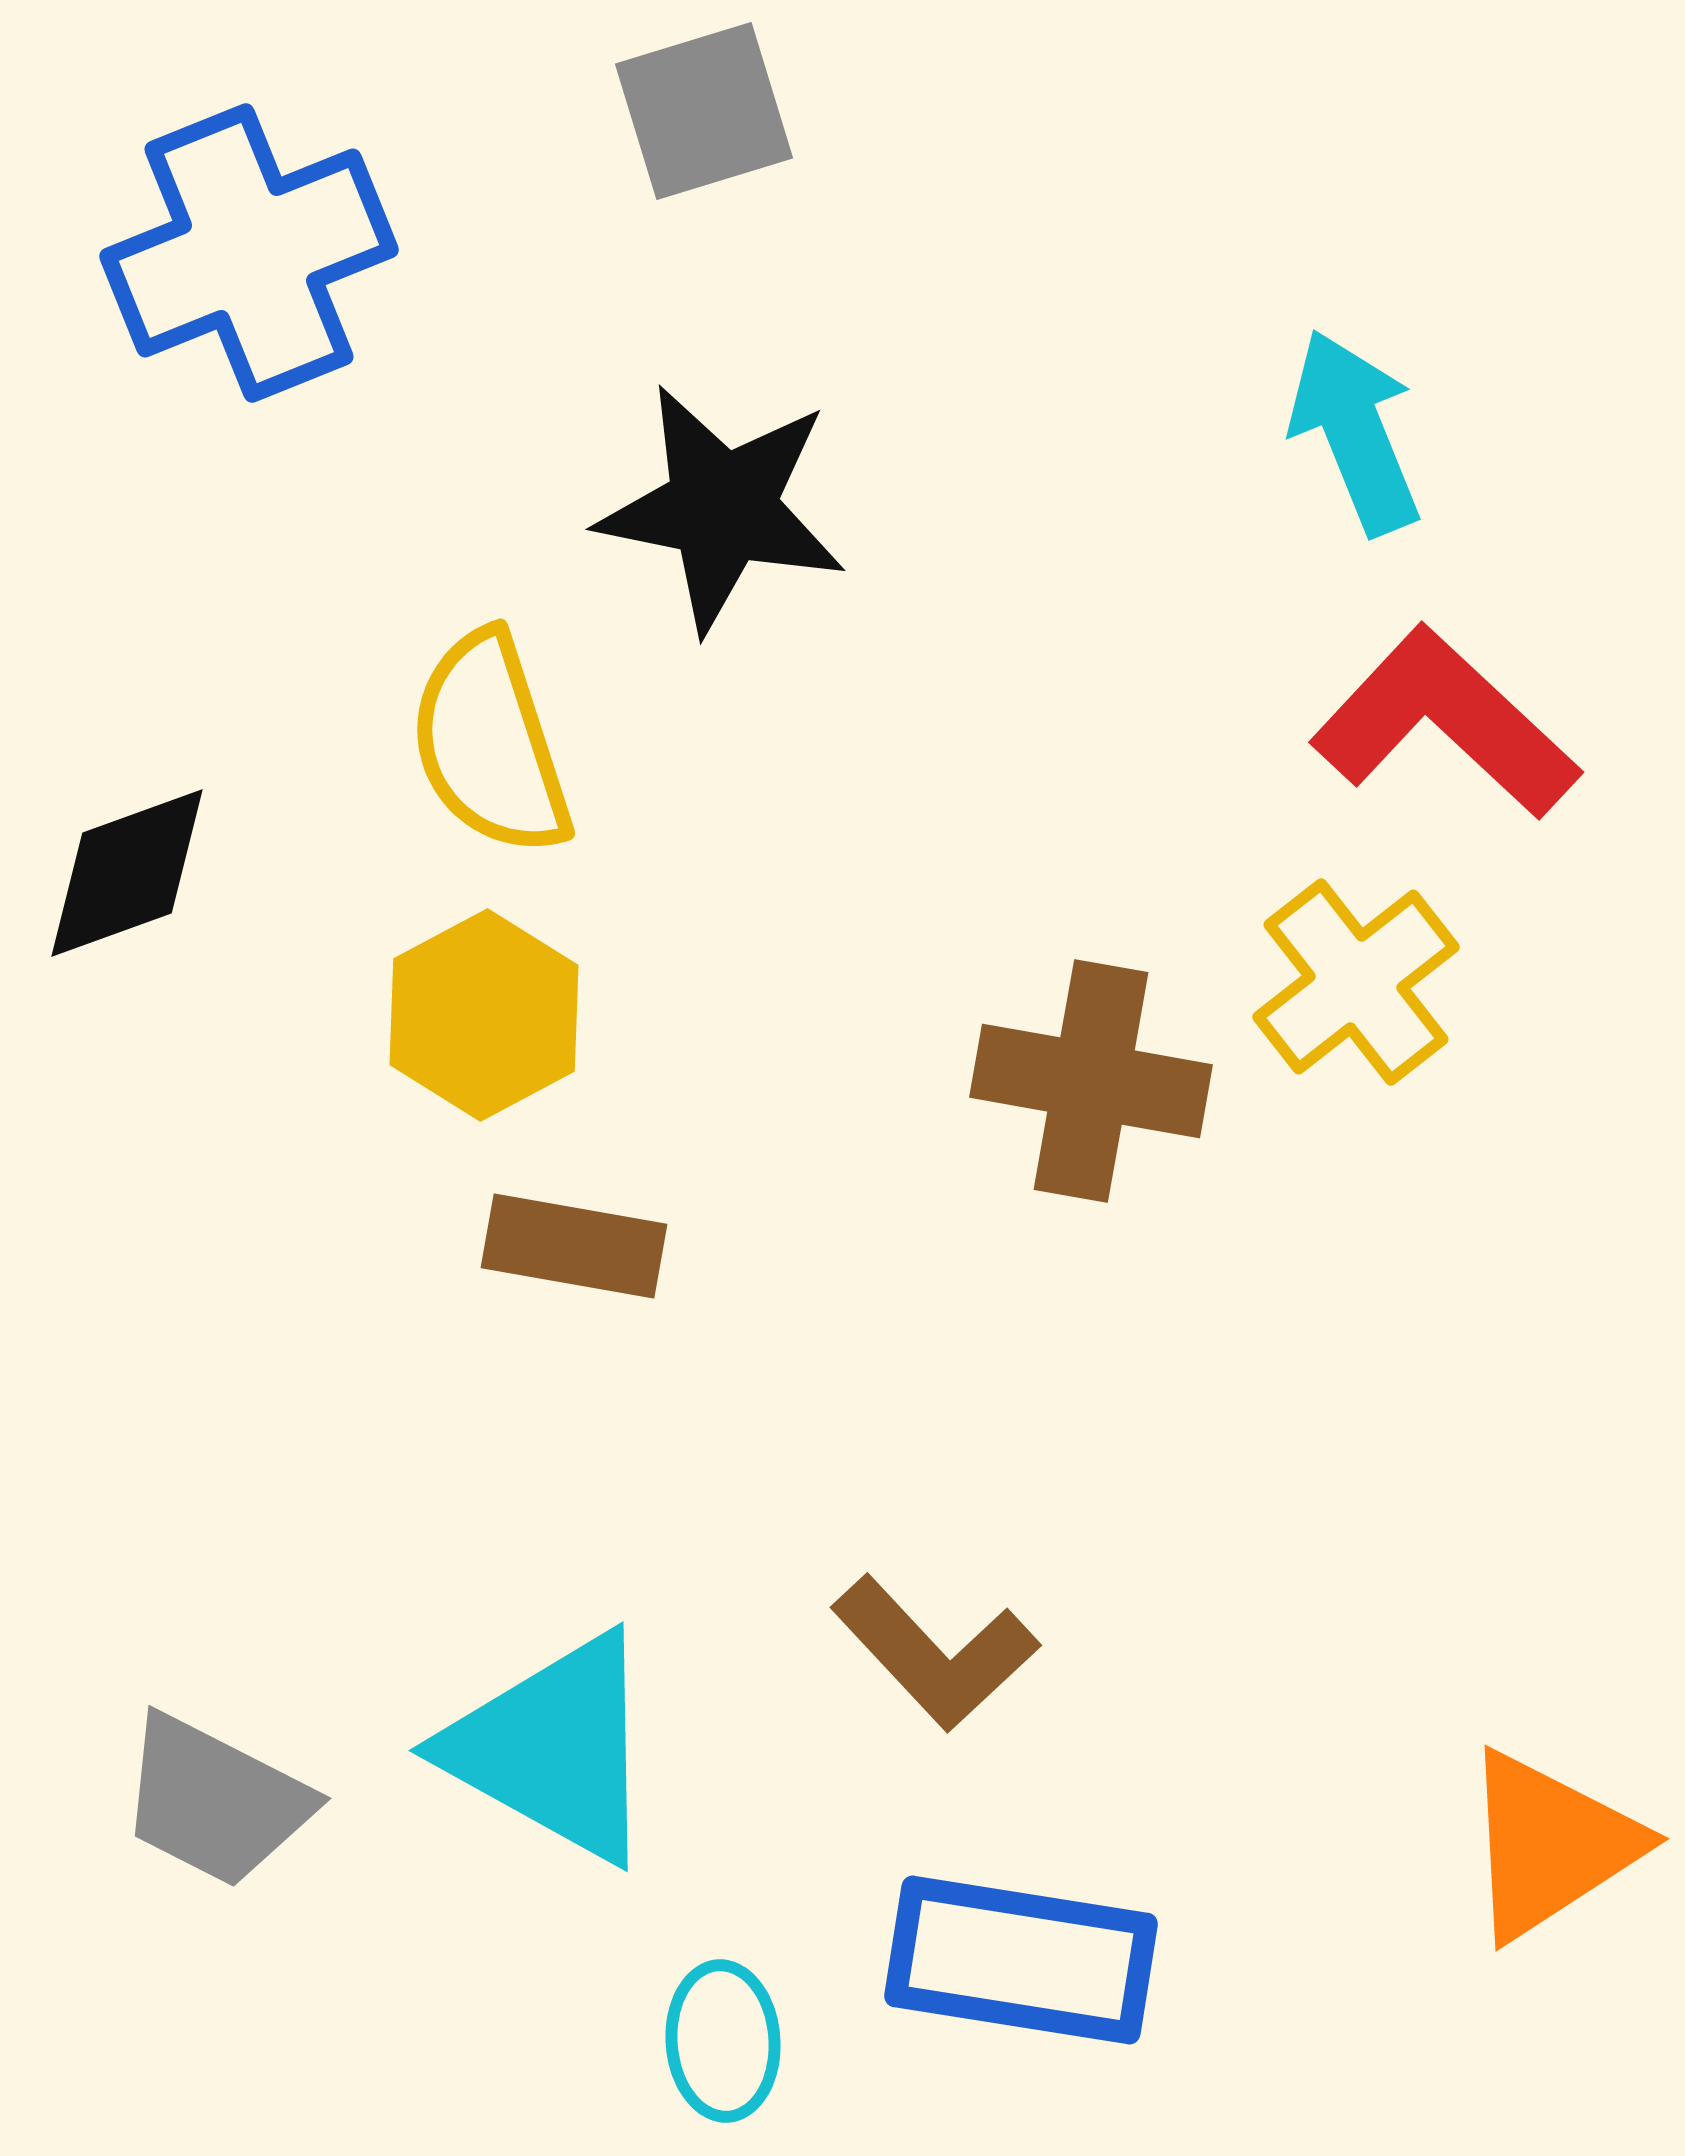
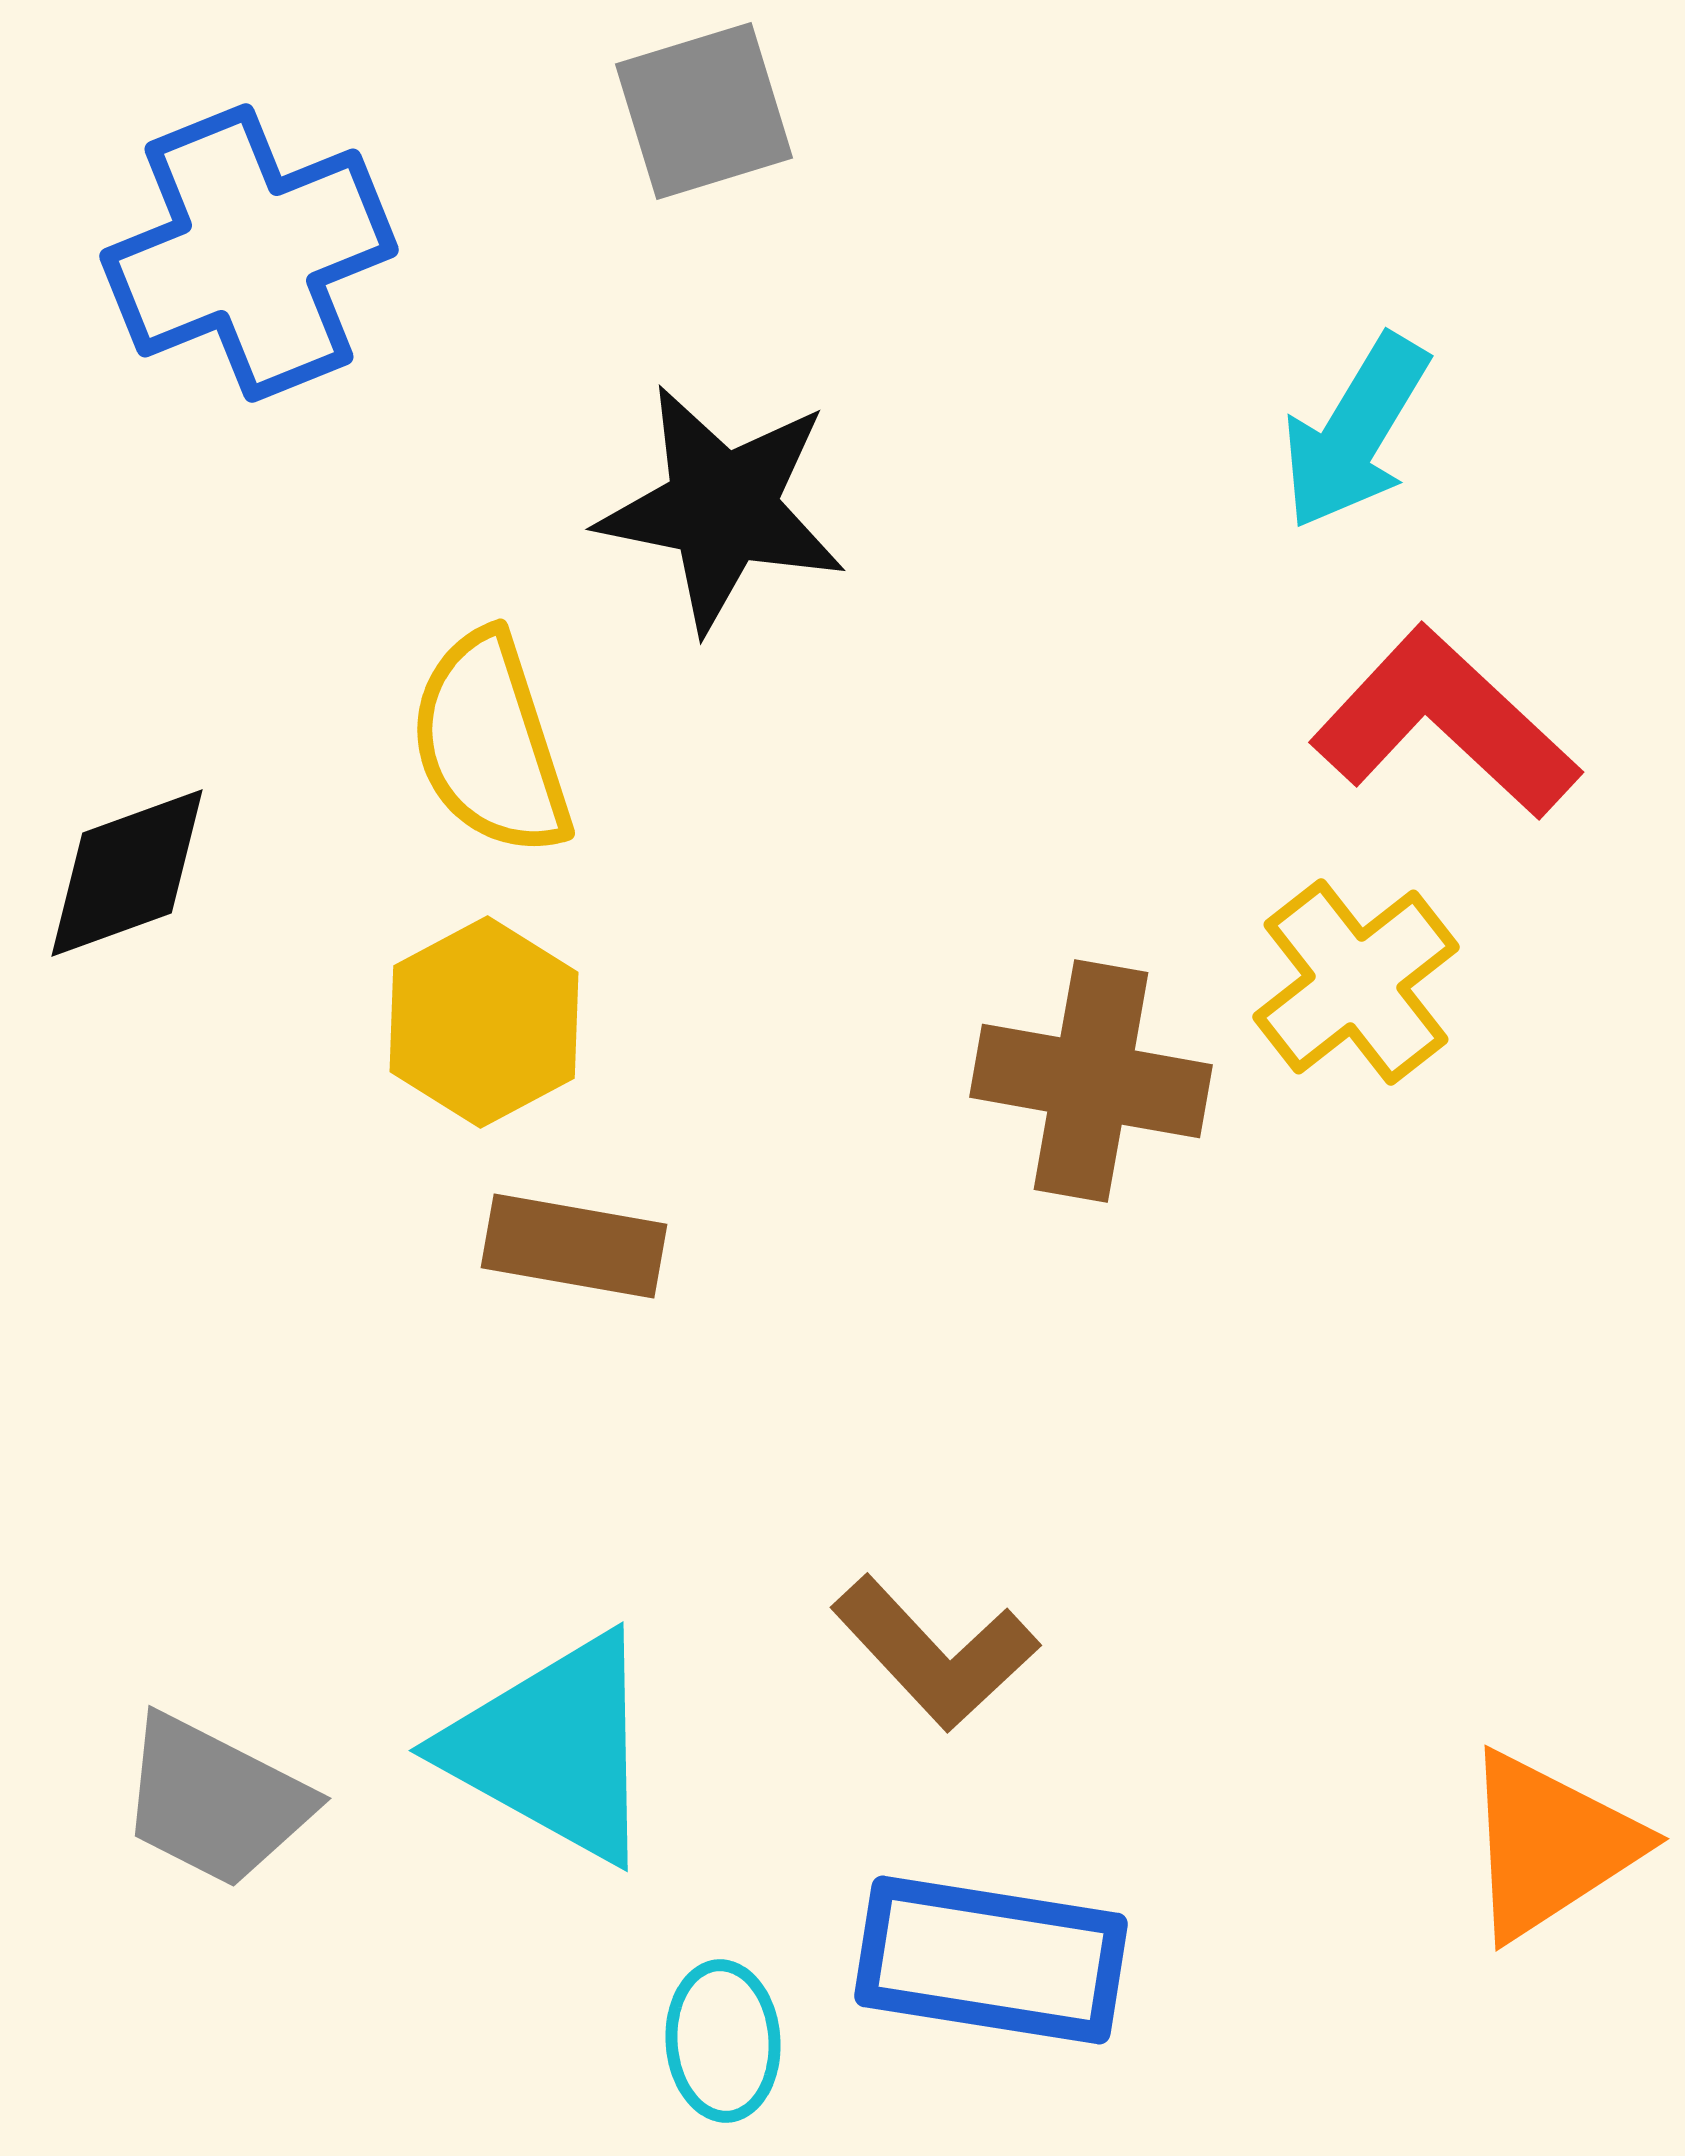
cyan arrow: rotated 127 degrees counterclockwise
yellow hexagon: moved 7 px down
blue rectangle: moved 30 px left
